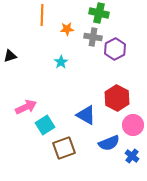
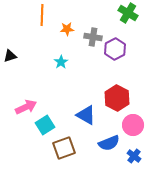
green cross: moved 29 px right; rotated 18 degrees clockwise
blue cross: moved 2 px right
